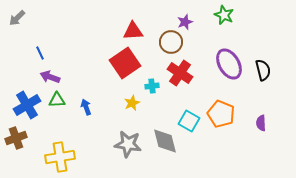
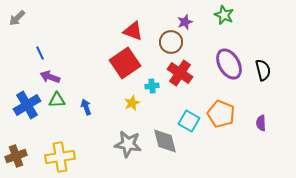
red triangle: rotated 25 degrees clockwise
brown cross: moved 18 px down
